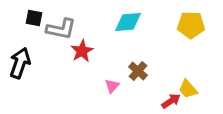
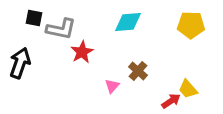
red star: moved 1 px down
